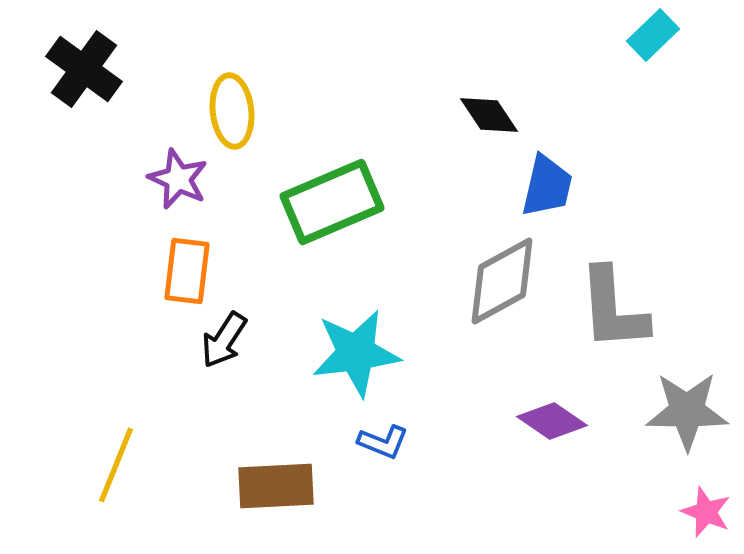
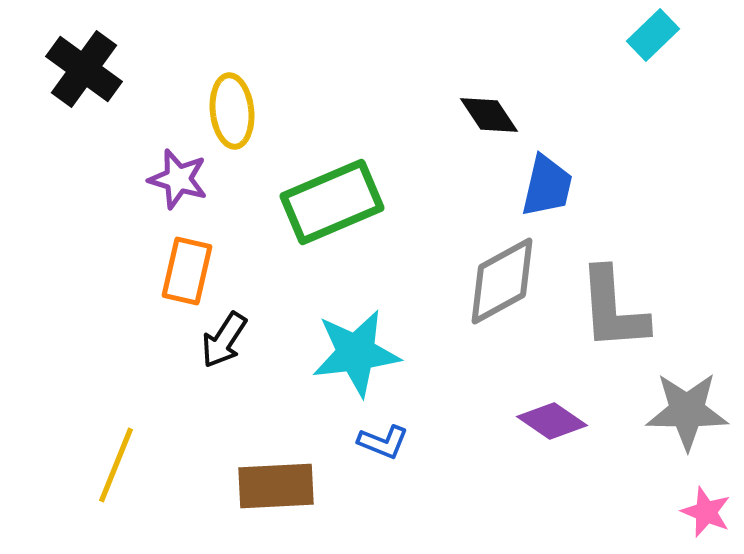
purple star: rotated 8 degrees counterclockwise
orange rectangle: rotated 6 degrees clockwise
